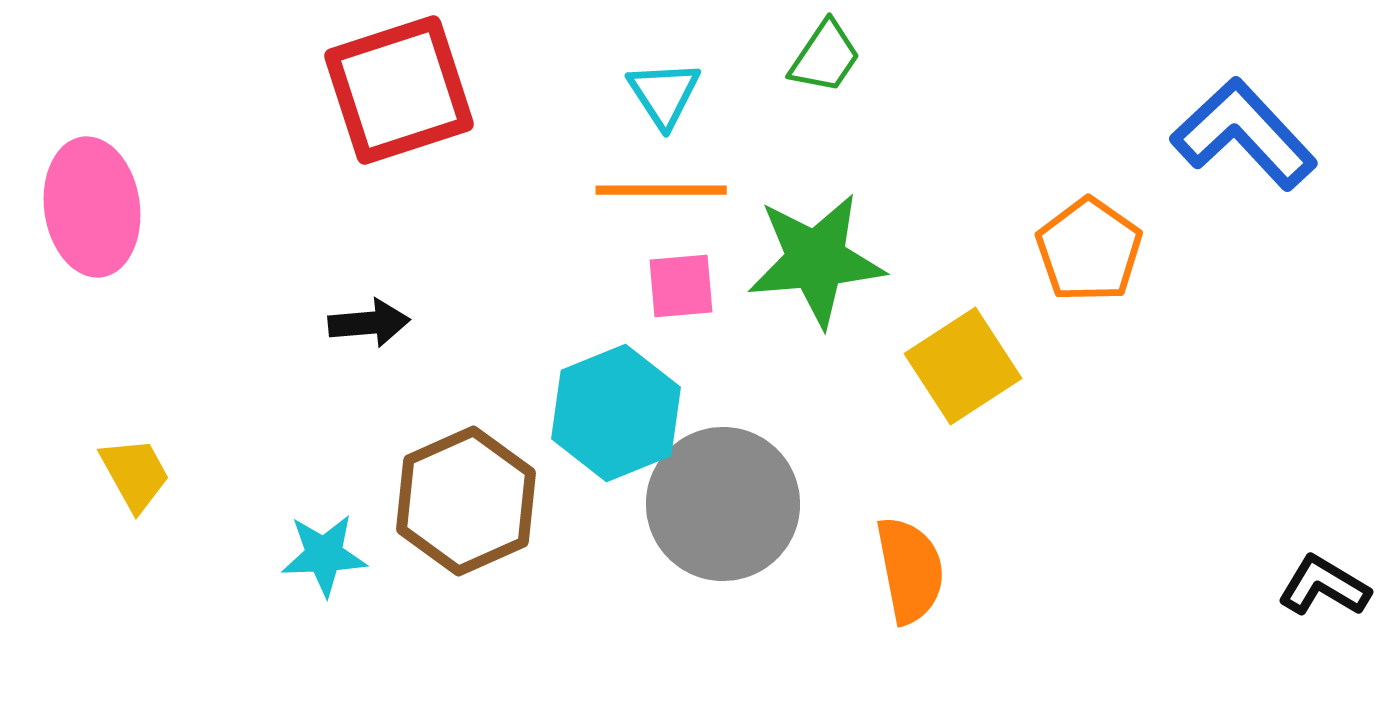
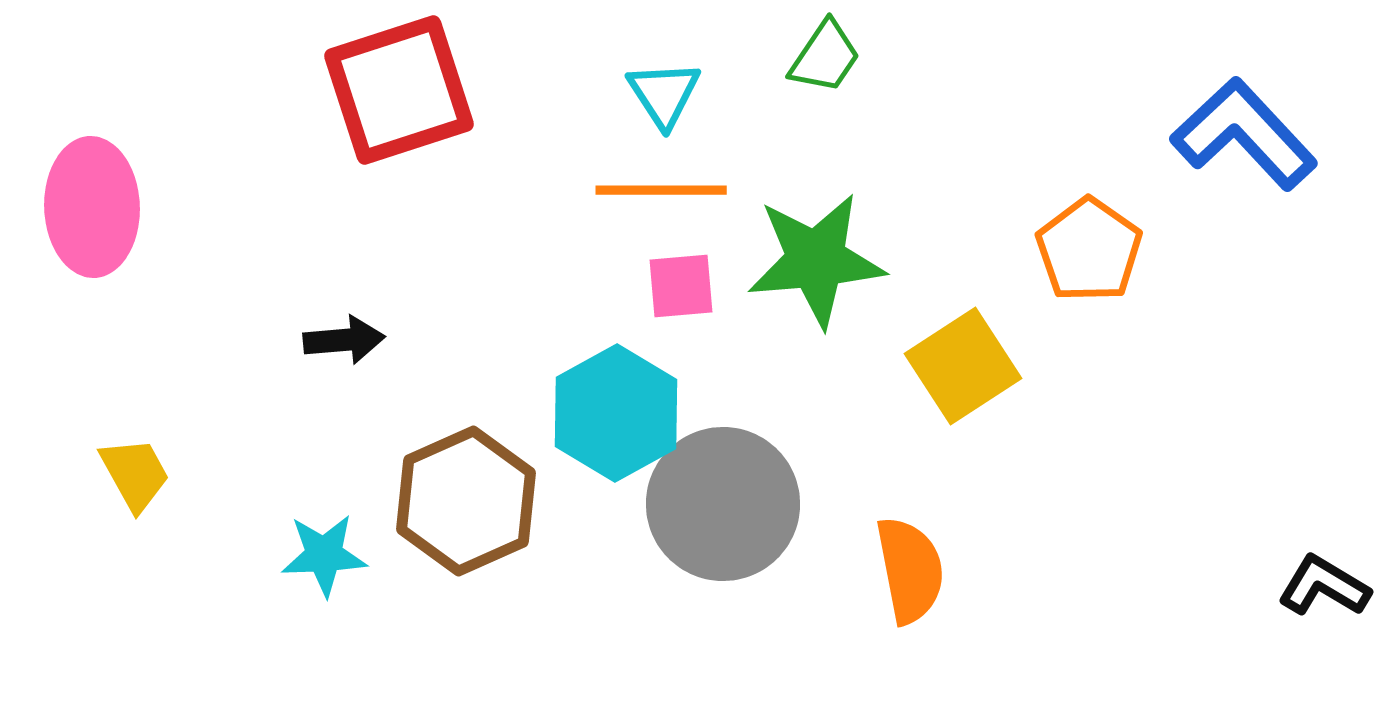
pink ellipse: rotated 6 degrees clockwise
black arrow: moved 25 px left, 17 px down
cyan hexagon: rotated 7 degrees counterclockwise
